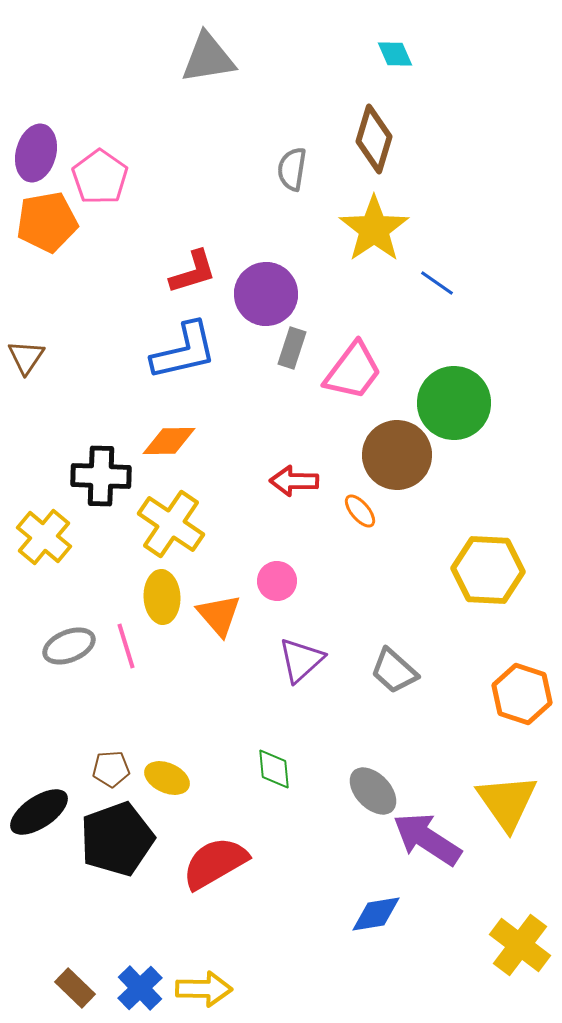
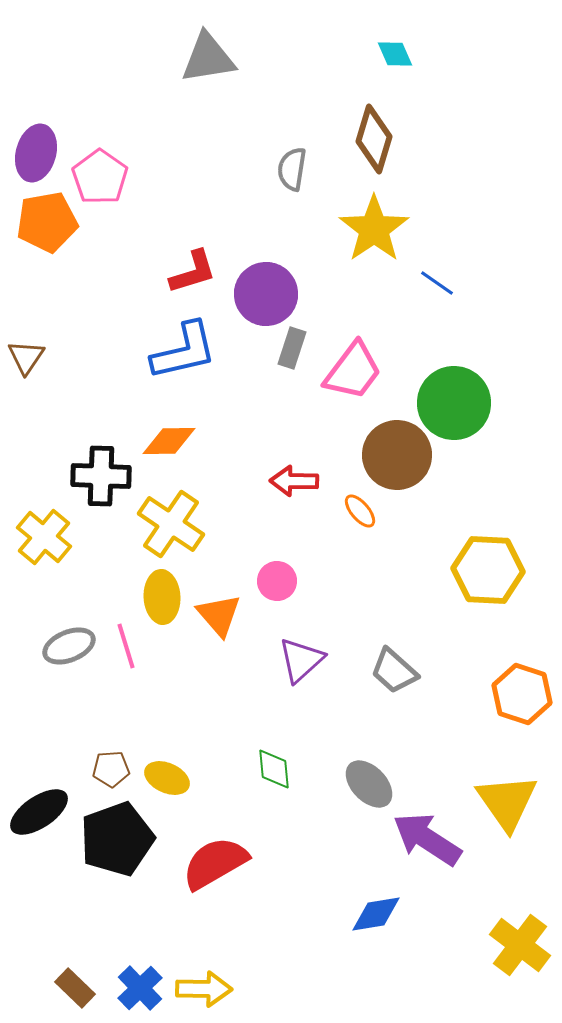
gray ellipse at (373, 791): moved 4 px left, 7 px up
